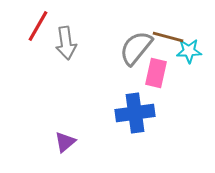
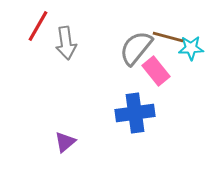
cyan star: moved 2 px right, 3 px up
pink rectangle: moved 2 px up; rotated 52 degrees counterclockwise
